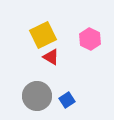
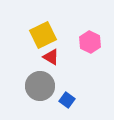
pink hexagon: moved 3 px down
gray circle: moved 3 px right, 10 px up
blue square: rotated 21 degrees counterclockwise
